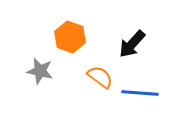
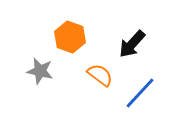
orange semicircle: moved 2 px up
blue line: rotated 51 degrees counterclockwise
